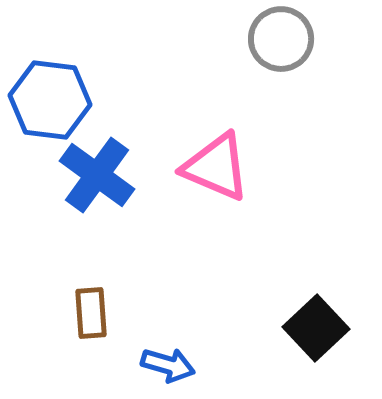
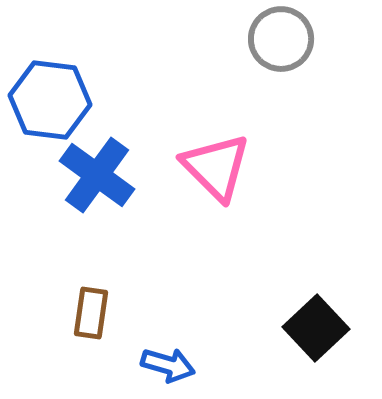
pink triangle: rotated 22 degrees clockwise
brown rectangle: rotated 12 degrees clockwise
